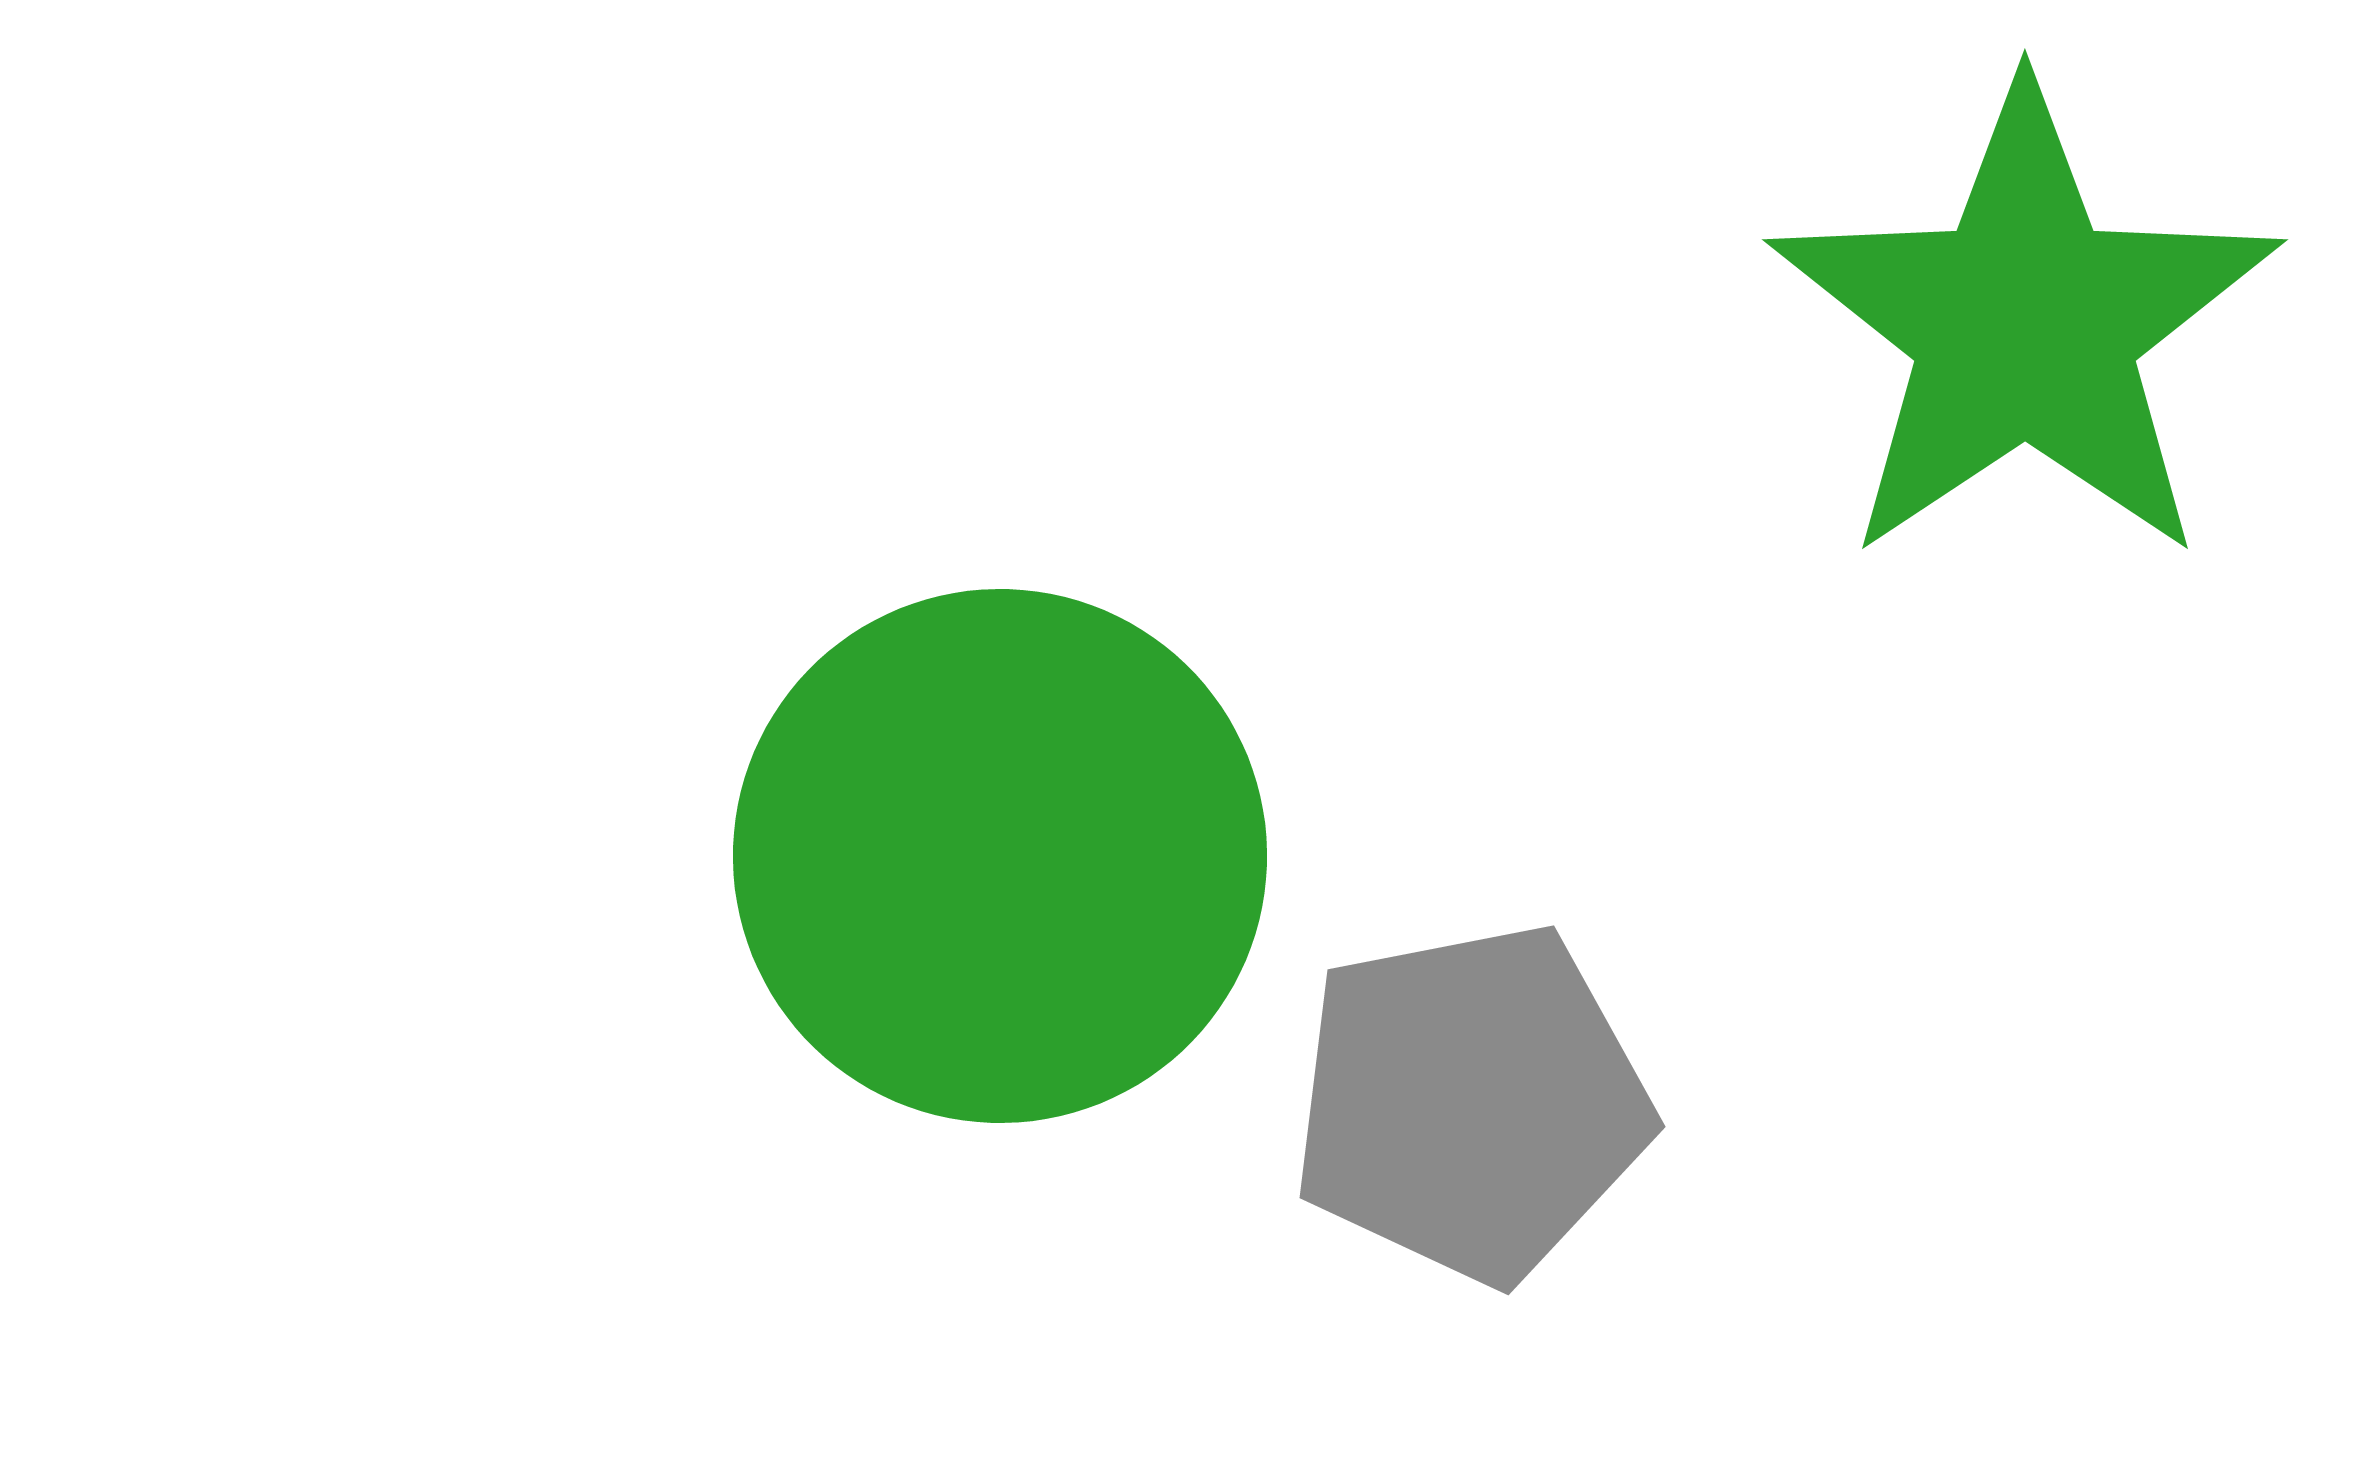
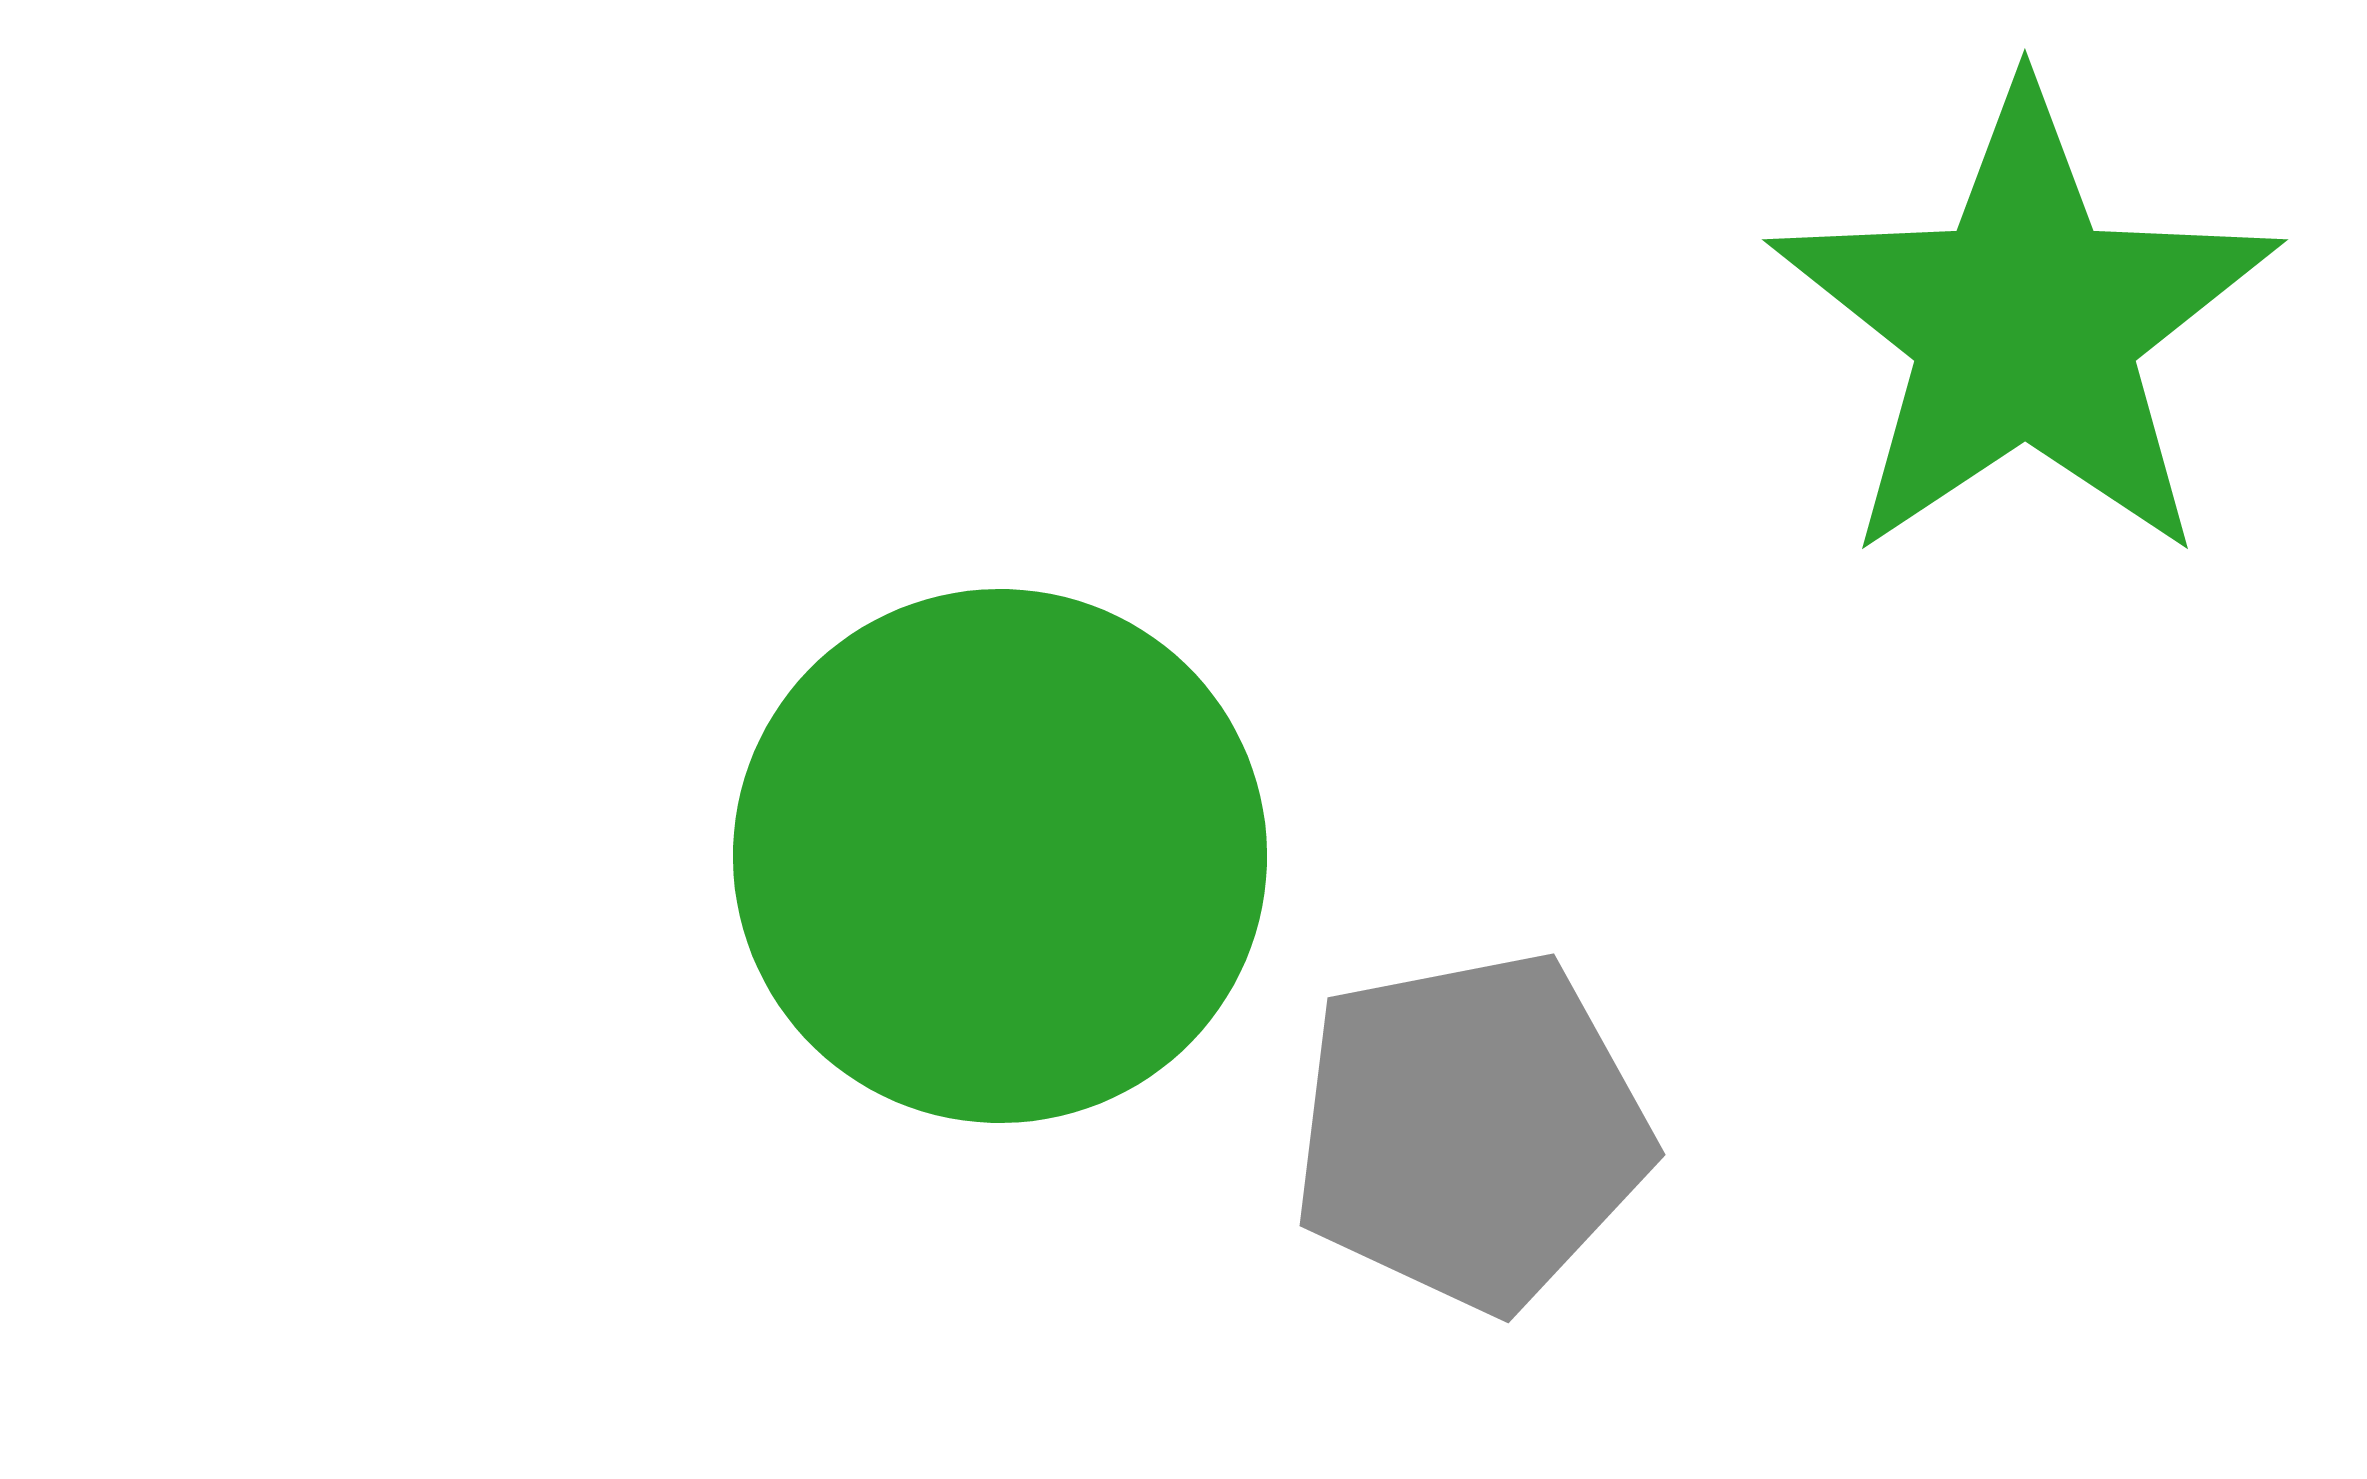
gray pentagon: moved 28 px down
